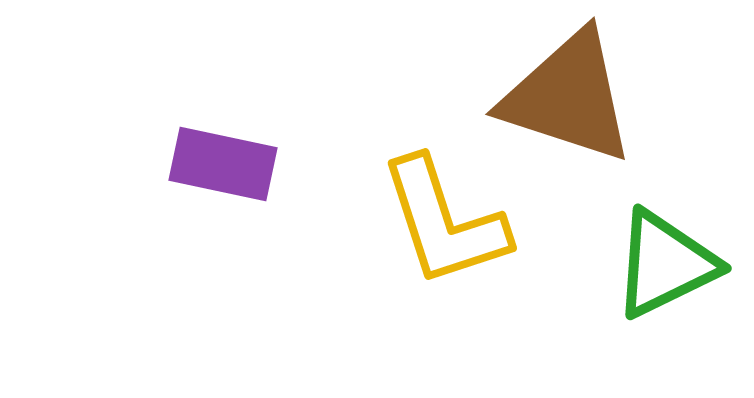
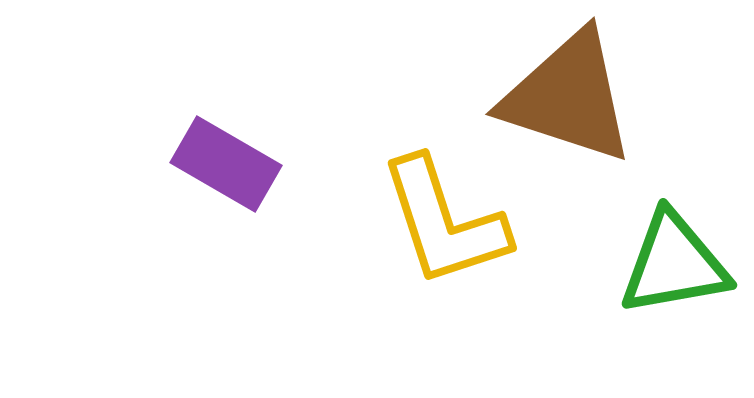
purple rectangle: moved 3 px right; rotated 18 degrees clockwise
green triangle: moved 9 px right; rotated 16 degrees clockwise
